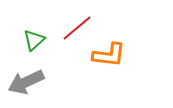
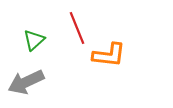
red line: rotated 72 degrees counterclockwise
